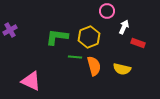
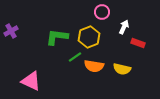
pink circle: moved 5 px left, 1 px down
purple cross: moved 1 px right, 1 px down
green line: rotated 40 degrees counterclockwise
orange semicircle: rotated 114 degrees clockwise
